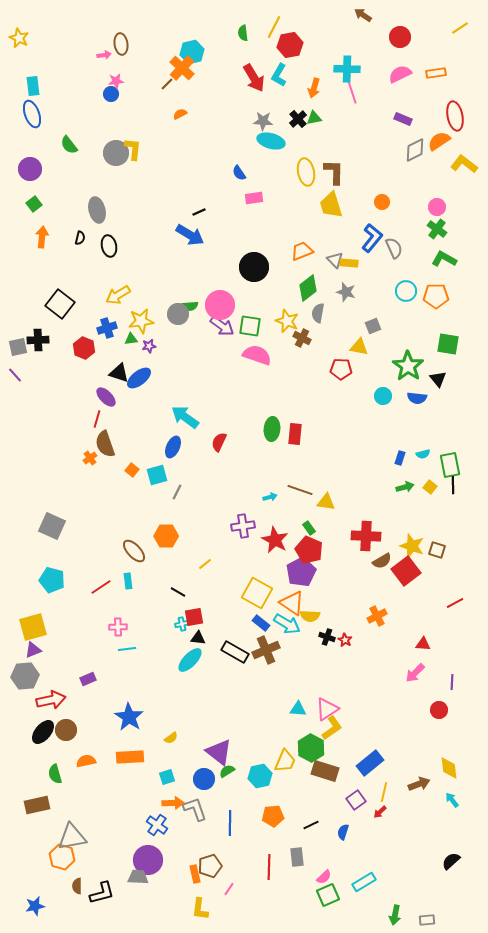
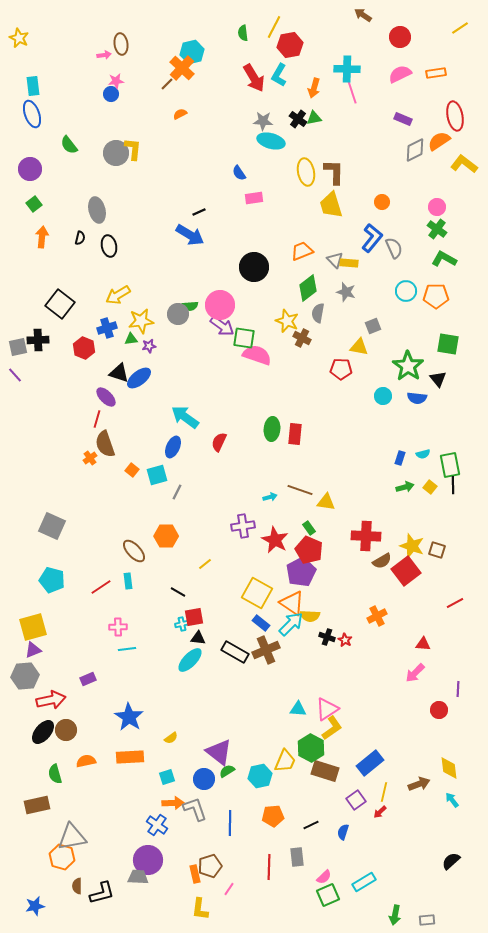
black cross at (298, 119): rotated 12 degrees counterclockwise
green square at (250, 326): moved 6 px left, 12 px down
cyan arrow at (287, 624): moved 4 px right; rotated 76 degrees counterclockwise
purple line at (452, 682): moved 6 px right, 7 px down
